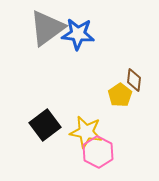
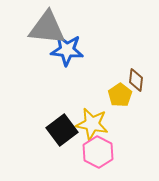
gray triangle: rotated 42 degrees clockwise
blue star: moved 11 px left, 16 px down
brown diamond: moved 2 px right
black square: moved 17 px right, 5 px down
yellow star: moved 6 px right, 8 px up
